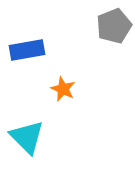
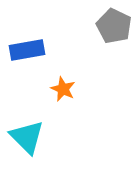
gray pentagon: rotated 24 degrees counterclockwise
